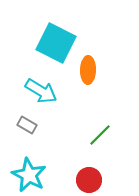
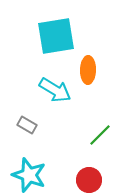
cyan square: moved 7 px up; rotated 36 degrees counterclockwise
cyan arrow: moved 14 px right, 1 px up
cyan star: rotated 8 degrees counterclockwise
